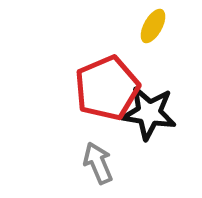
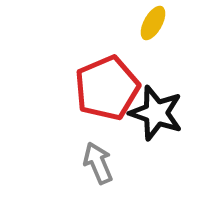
yellow ellipse: moved 3 px up
black star: moved 7 px right; rotated 10 degrees clockwise
